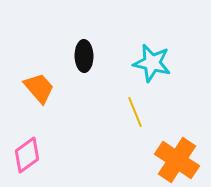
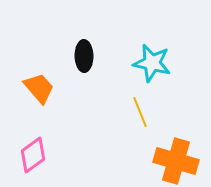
yellow line: moved 5 px right
pink diamond: moved 6 px right
orange cross: moved 1 px left, 1 px down; rotated 18 degrees counterclockwise
